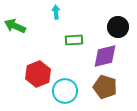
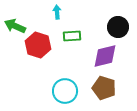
cyan arrow: moved 1 px right
green rectangle: moved 2 px left, 4 px up
red hexagon: moved 29 px up; rotated 20 degrees counterclockwise
brown pentagon: moved 1 px left, 1 px down
